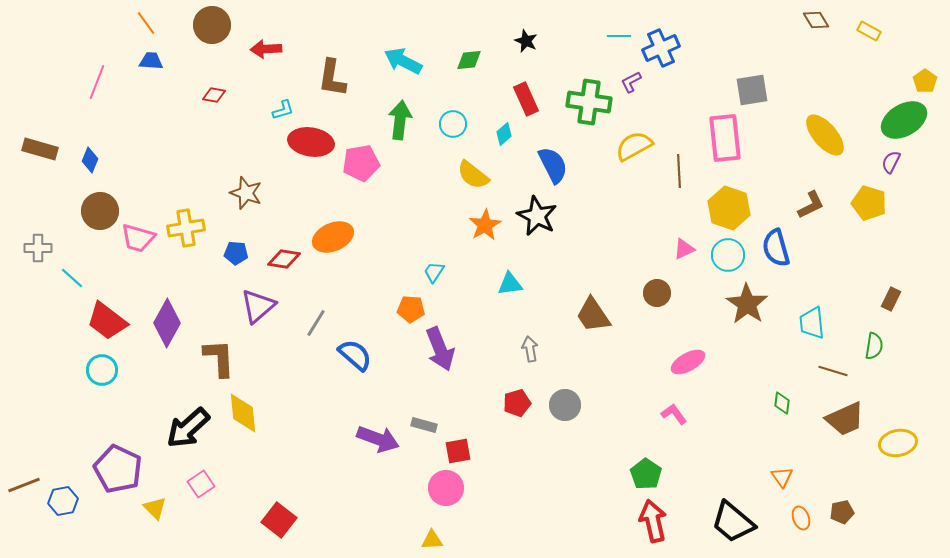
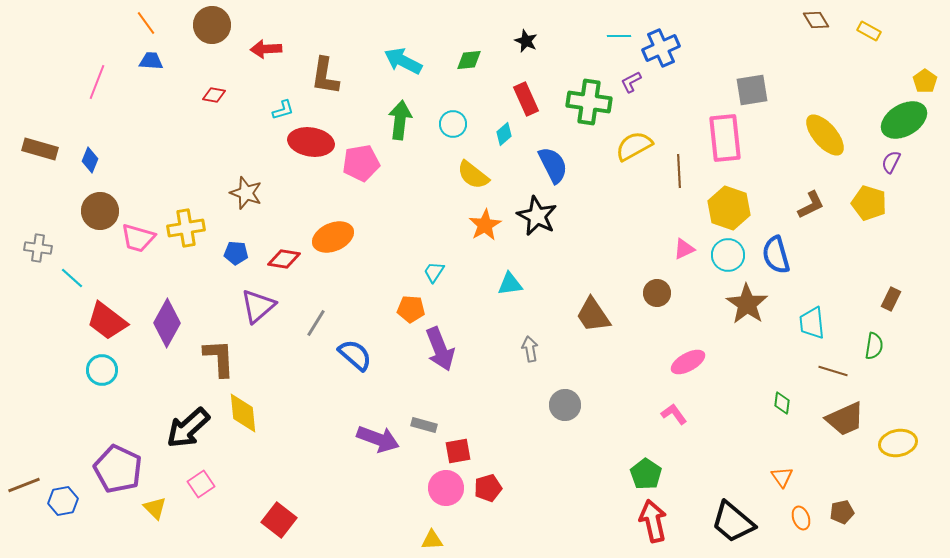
brown L-shape at (332, 78): moved 7 px left, 2 px up
gray cross at (38, 248): rotated 8 degrees clockwise
blue semicircle at (776, 248): moved 7 px down
red pentagon at (517, 403): moved 29 px left, 85 px down
